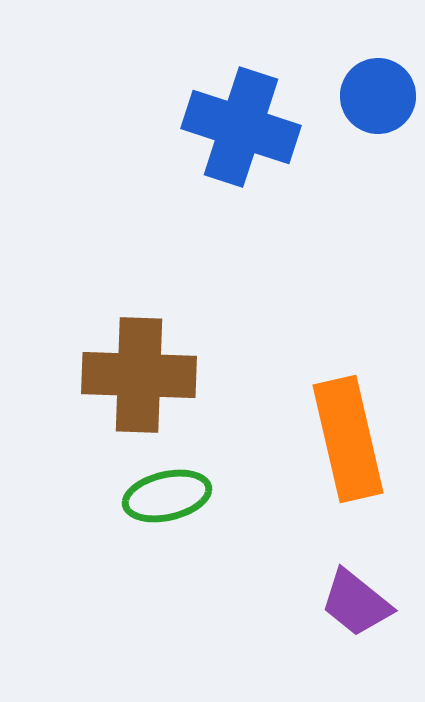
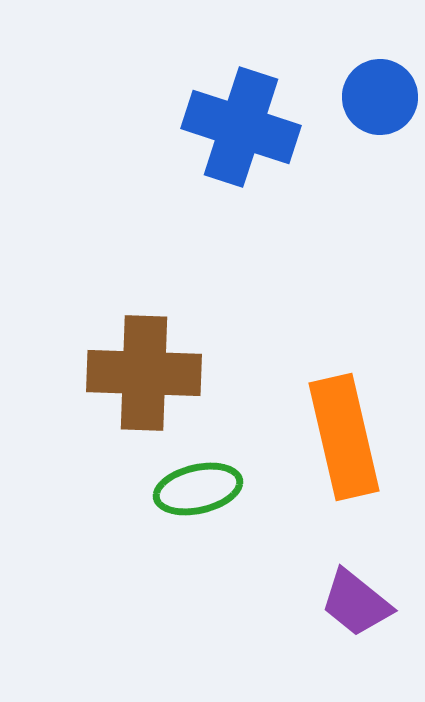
blue circle: moved 2 px right, 1 px down
brown cross: moved 5 px right, 2 px up
orange rectangle: moved 4 px left, 2 px up
green ellipse: moved 31 px right, 7 px up
